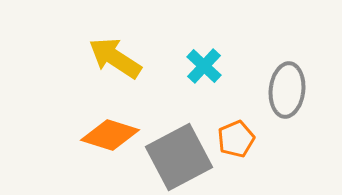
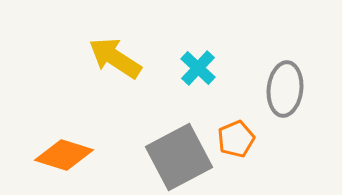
cyan cross: moved 6 px left, 2 px down
gray ellipse: moved 2 px left, 1 px up
orange diamond: moved 46 px left, 20 px down
